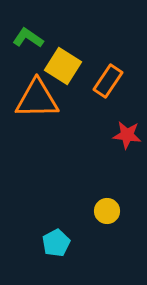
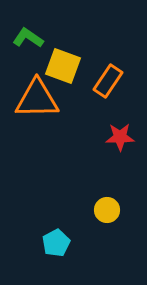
yellow square: rotated 12 degrees counterclockwise
red star: moved 7 px left, 2 px down; rotated 8 degrees counterclockwise
yellow circle: moved 1 px up
